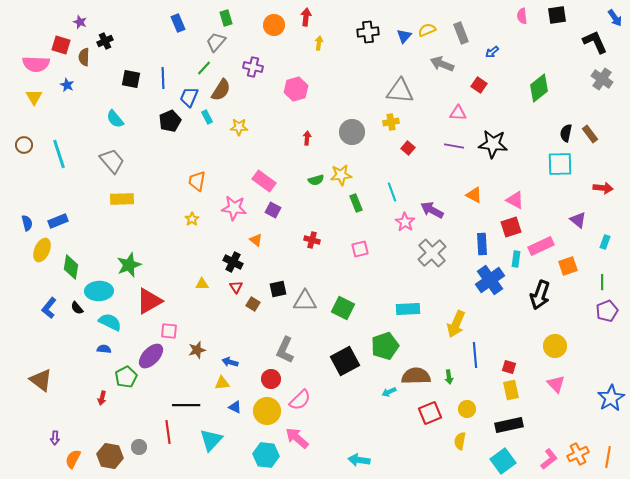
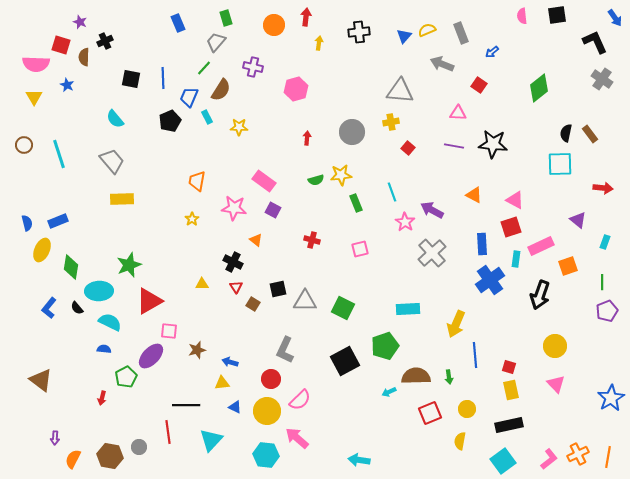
black cross at (368, 32): moved 9 px left
